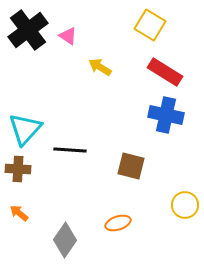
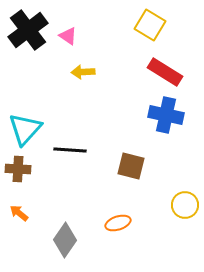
yellow arrow: moved 17 px left, 5 px down; rotated 35 degrees counterclockwise
